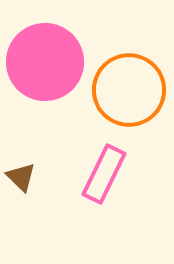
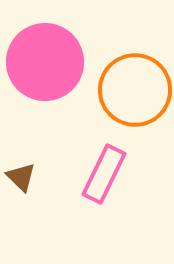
orange circle: moved 6 px right
